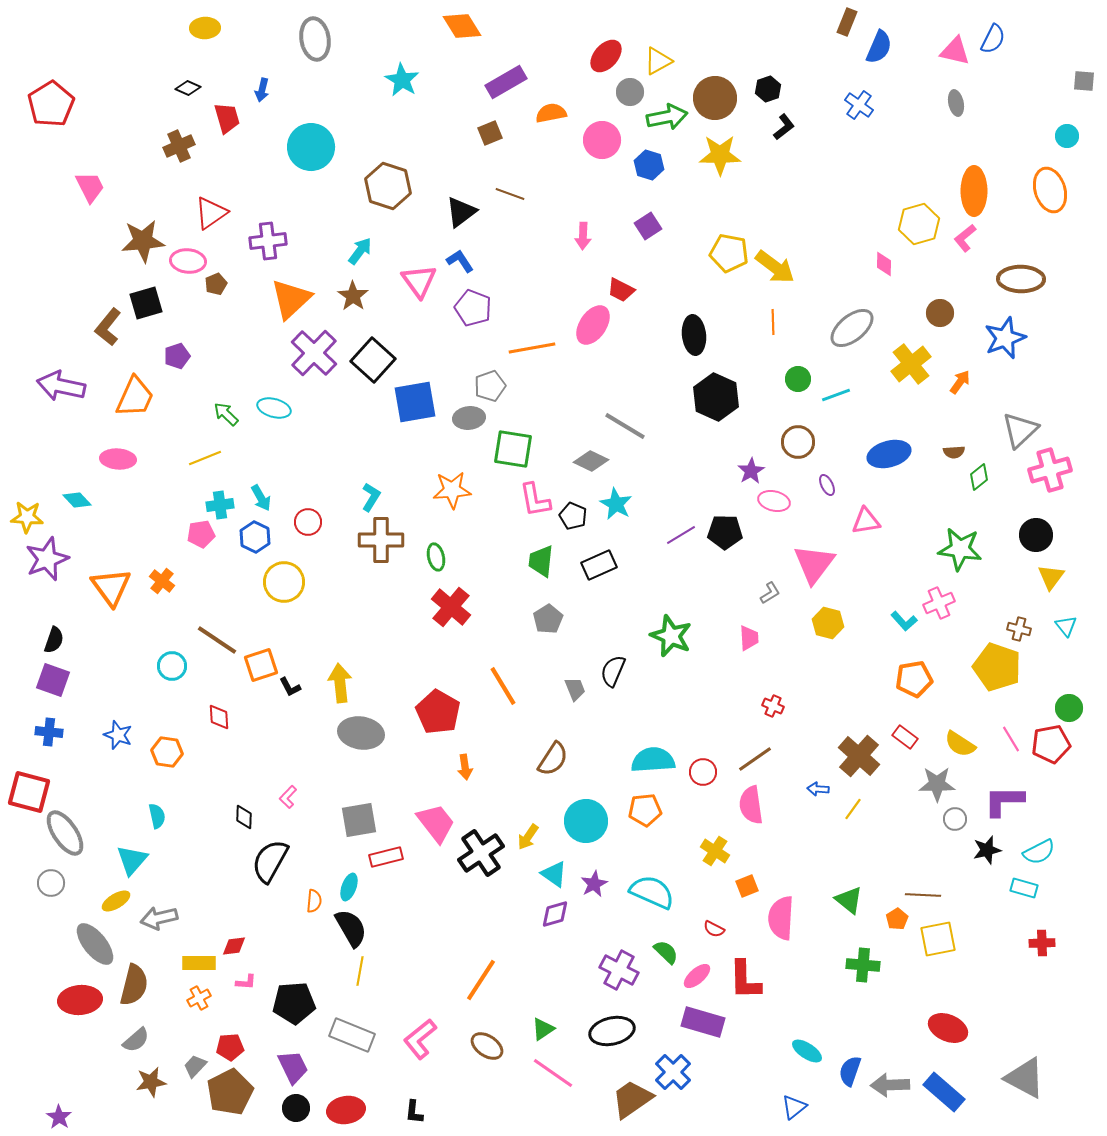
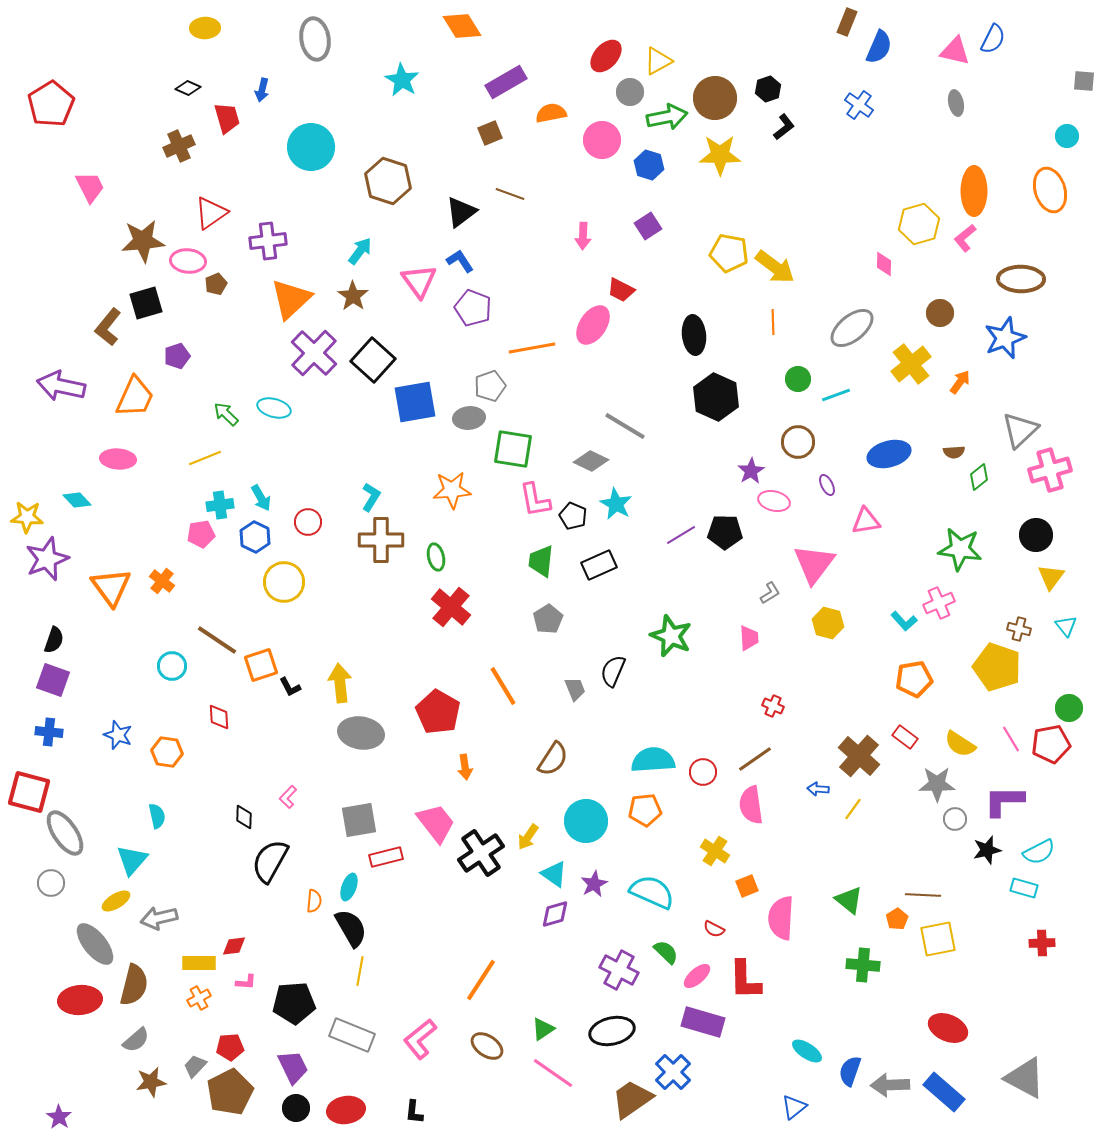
brown hexagon at (388, 186): moved 5 px up
